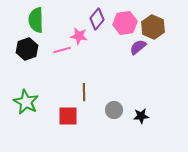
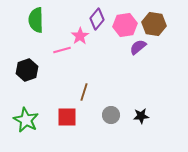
pink hexagon: moved 2 px down
brown hexagon: moved 1 px right, 3 px up; rotated 15 degrees counterclockwise
pink star: moved 1 px right; rotated 30 degrees clockwise
black hexagon: moved 21 px down
brown line: rotated 18 degrees clockwise
green star: moved 18 px down
gray circle: moved 3 px left, 5 px down
red square: moved 1 px left, 1 px down
